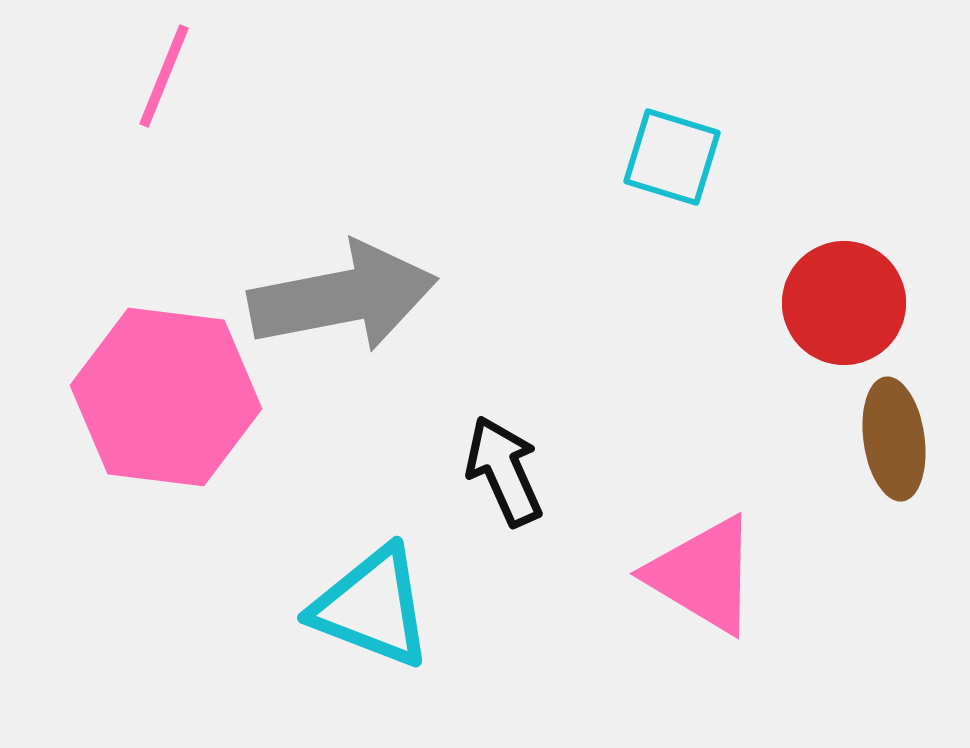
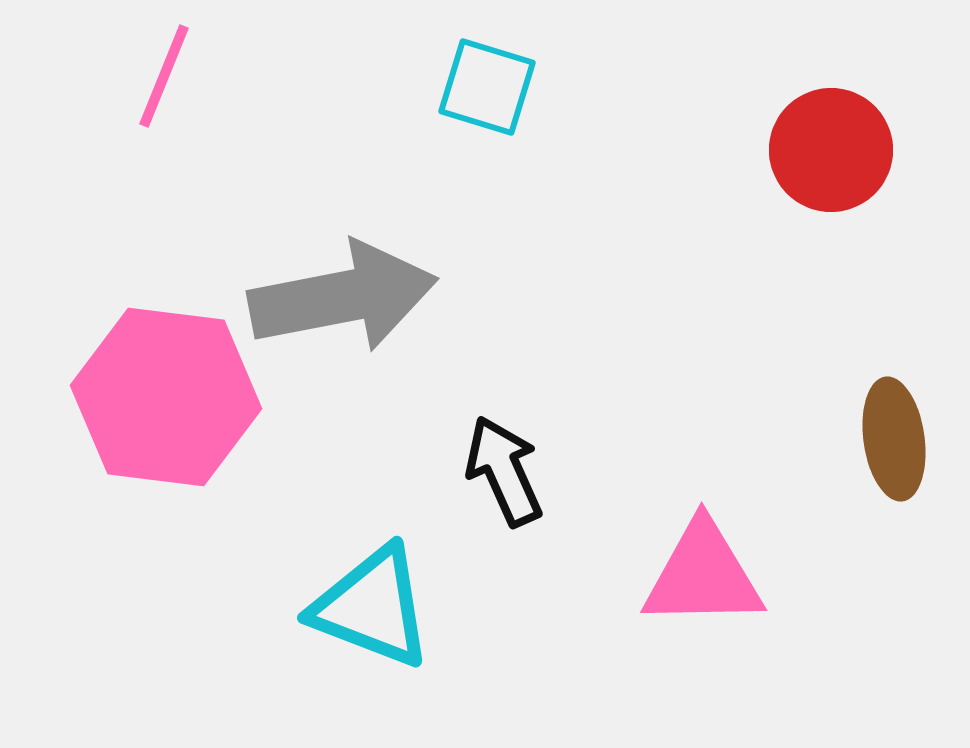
cyan square: moved 185 px left, 70 px up
red circle: moved 13 px left, 153 px up
pink triangle: rotated 32 degrees counterclockwise
